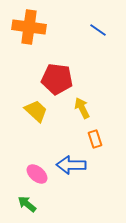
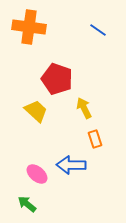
red pentagon: rotated 12 degrees clockwise
yellow arrow: moved 2 px right
